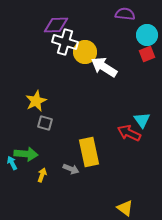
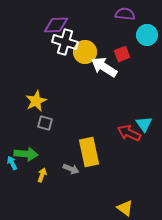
red square: moved 25 px left
cyan triangle: moved 2 px right, 4 px down
